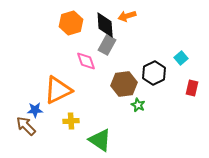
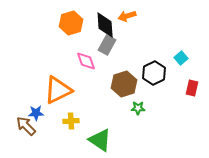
brown hexagon: rotated 10 degrees counterclockwise
green star: moved 3 px down; rotated 24 degrees counterclockwise
blue star: moved 1 px right, 3 px down
